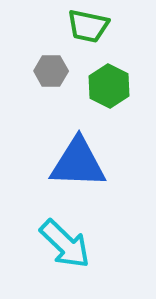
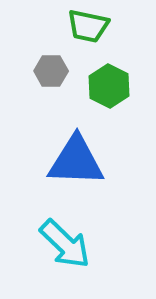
blue triangle: moved 2 px left, 2 px up
